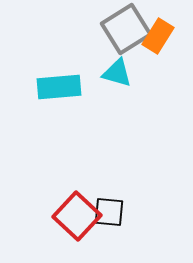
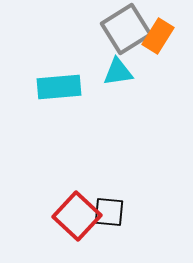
cyan triangle: moved 1 px right, 1 px up; rotated 24 degrees counterclockwise
